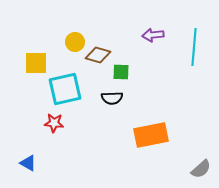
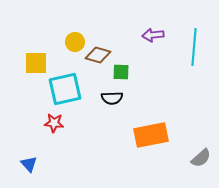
blue triangle: moved 1 px right, 1 px down; rotated 18 degrees clockwise
gray semicircle: moved 11 px up
